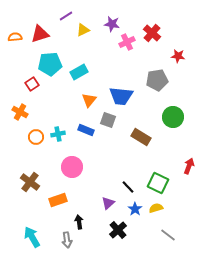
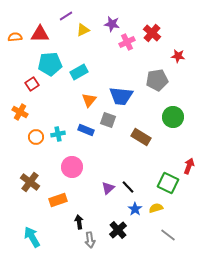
red triangle: rotated 18 degrees clockwise
green square: moved 10 px right
purple triangle: moved 15 px up
gray arrow: moved 23 px right
